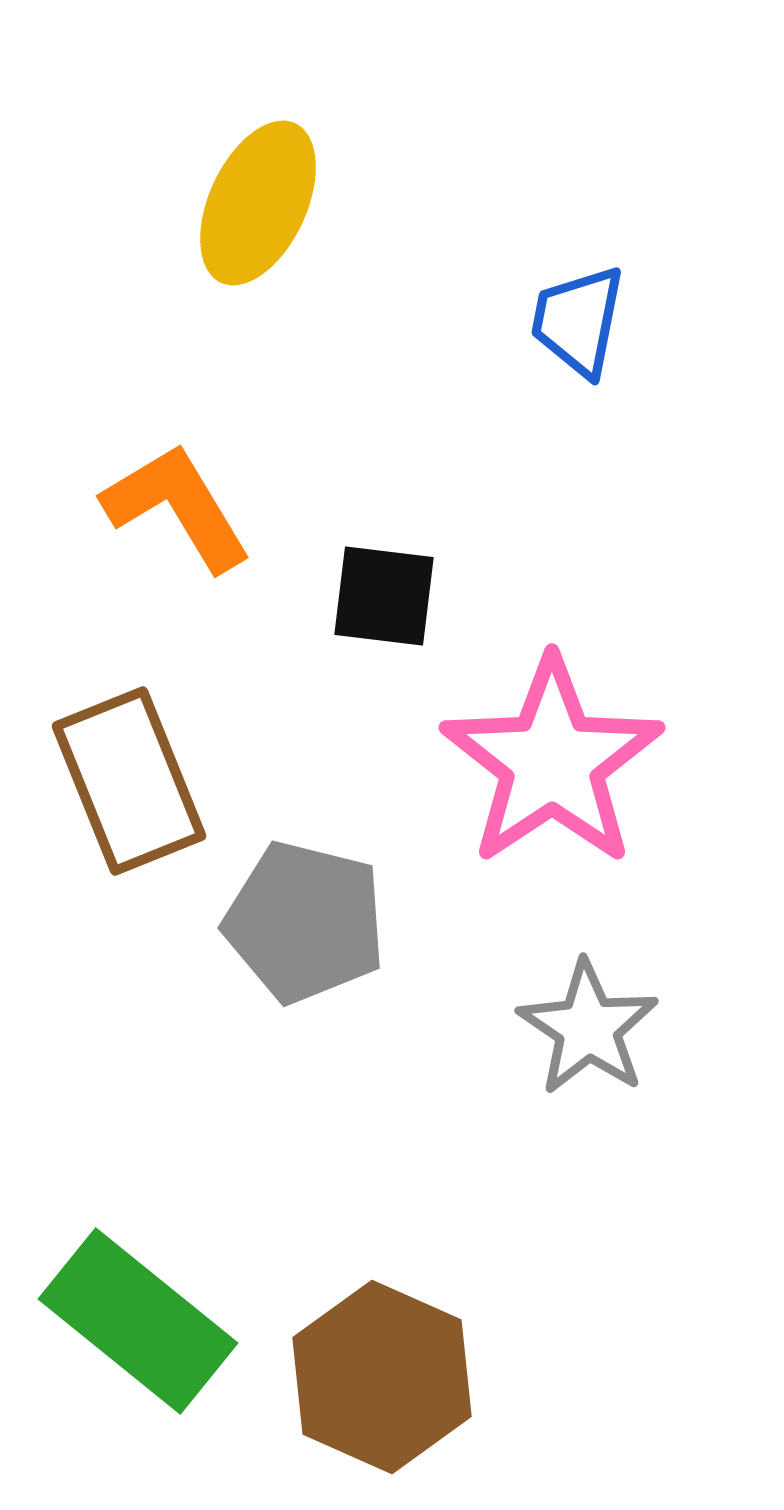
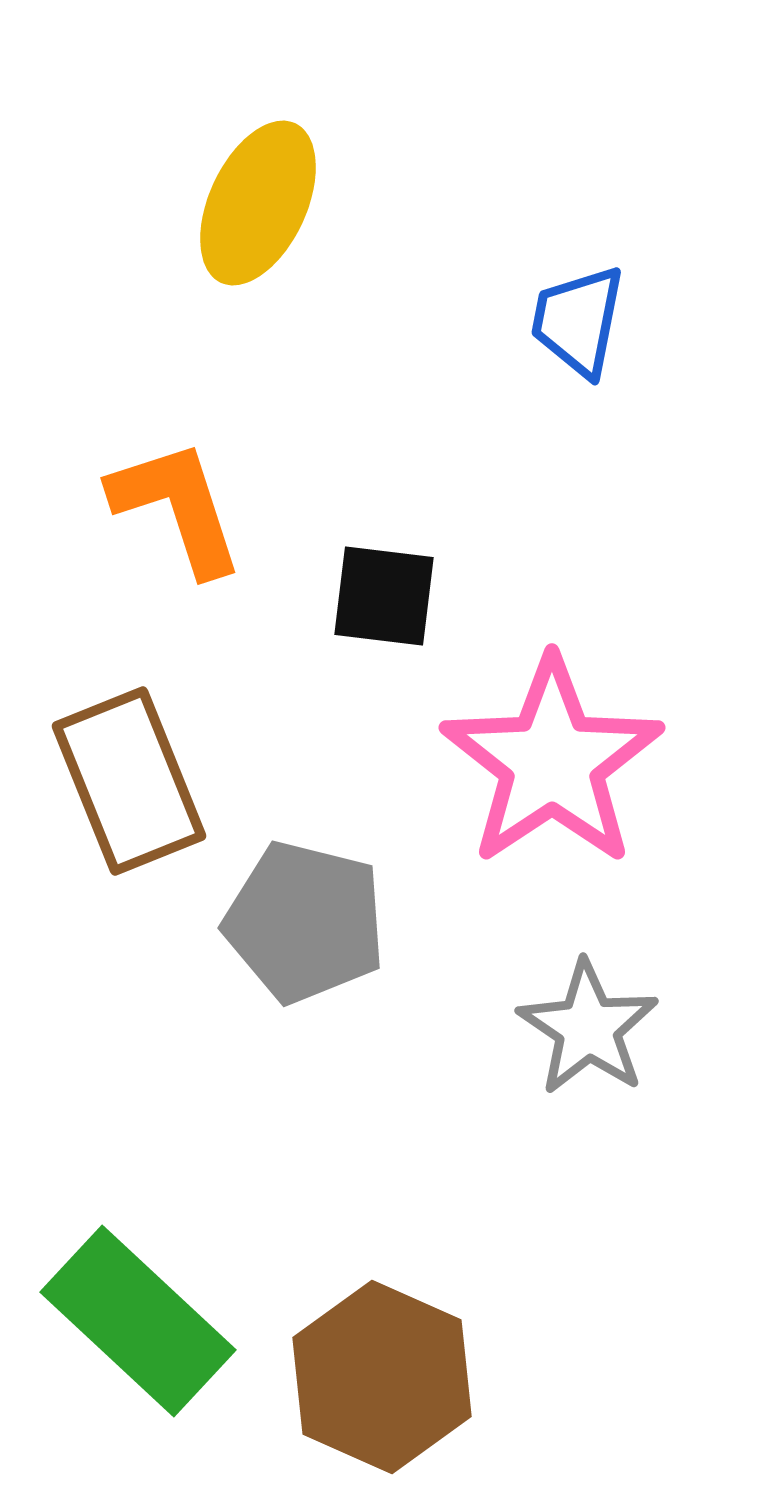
orange L-shape: rotated 13 degrees clockwise
green rectangle: rotated 4 degrees clockwise
